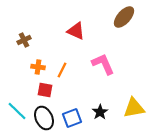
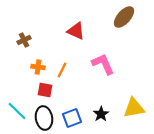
black star: moved 1 px right, 2 px down
black ellipse: rotated 15 degrees clockwise
